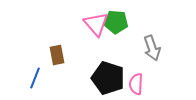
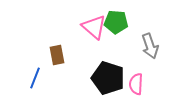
pink triangle: moved 2 px left, 3 px down; rotated 8 degrees counterclockwise
gray arrow: moved 2 px left, 2 px up
